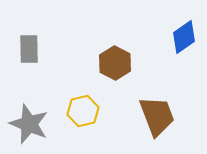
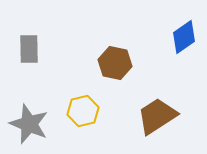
brown hexagon: rotated 16 degrees counterclockwise
brown trapezoid: rotated 102 degrees counterclockwise
